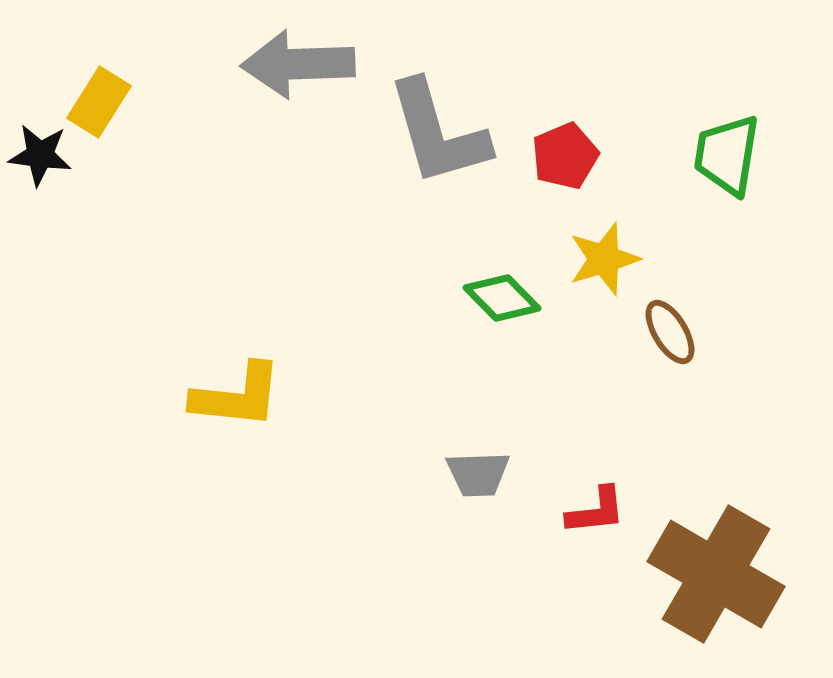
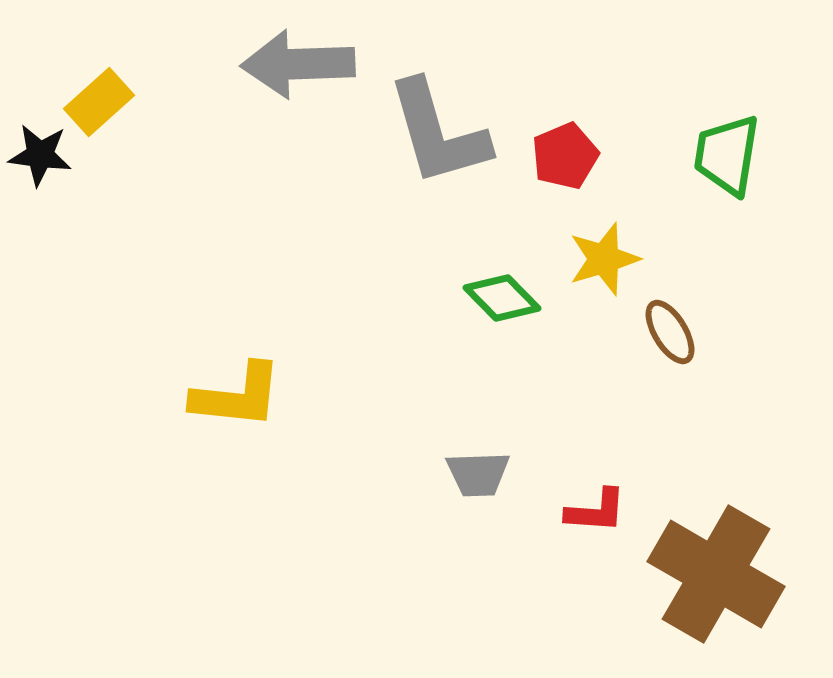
yellow rectangle: rotated 16 degrees clockwise
red L-shape: rotated 10 degrees clockwise
